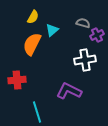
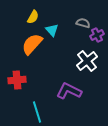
cyan triangle: rotated 32 degrees counterclockwise
orange semicircle: rotated 15 degrees clockwise
white cross: moved 2 px right, 1 px down; rotated 30 degrees counterclockwise
